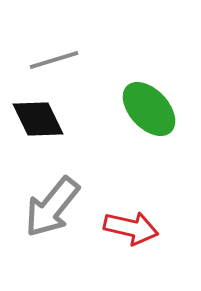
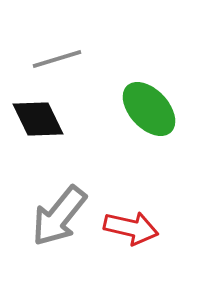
gray line: moved 3 px right, 1 px up
gray arrow: moved 7 px right, 9 px down
